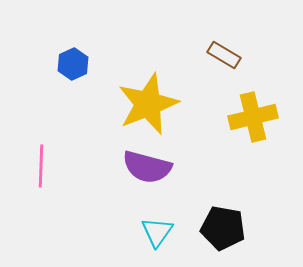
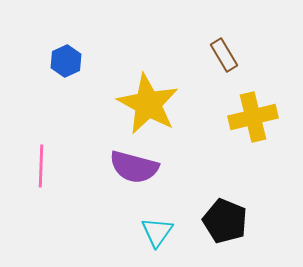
brown rectangle: rotated 28 degrees clockwise
blue hexagon: moved 7 px left, 3 px up
yellow star: rotated 22 degrees counterclockwise
purple semicircle: moved 13 px left
black pentagon: moved 2 px right, 7 px up; rotated 12 degrees clockwise
